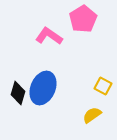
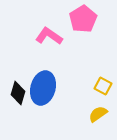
blue ellipse: rotated 8 degrees counterclockwise
yellow semicircle: moved 6 px right, 1 px up
